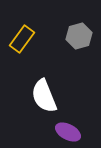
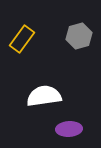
white semicircle: rotated 104 degrees clockwise
purple ellipse: moved 1 px right, 3 px up; rotated 30 degrees counterclockwise
